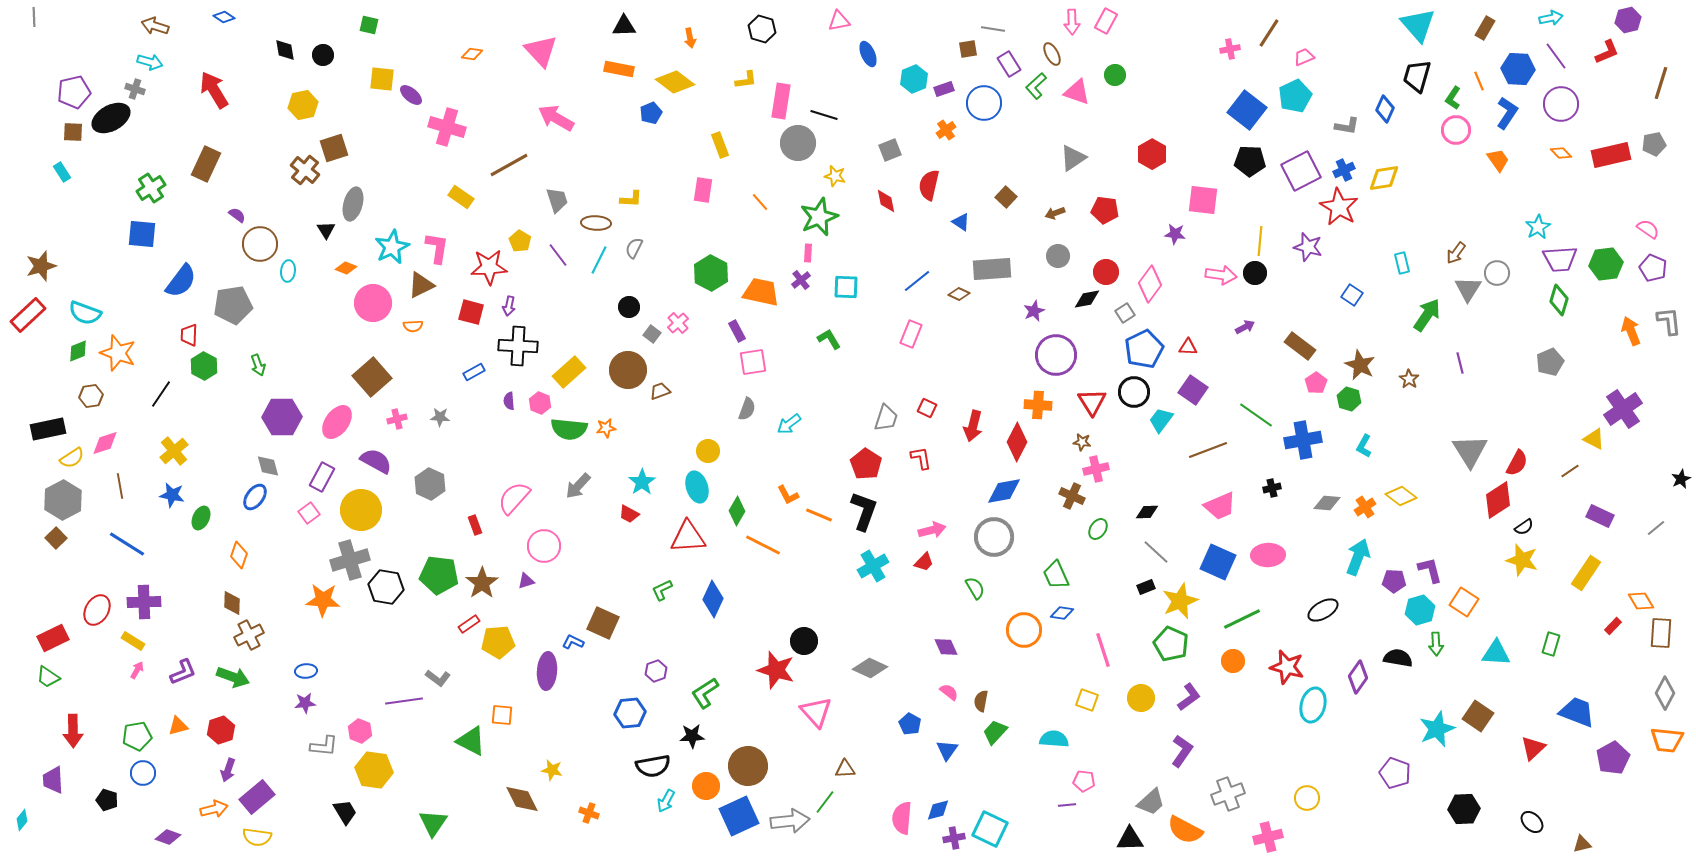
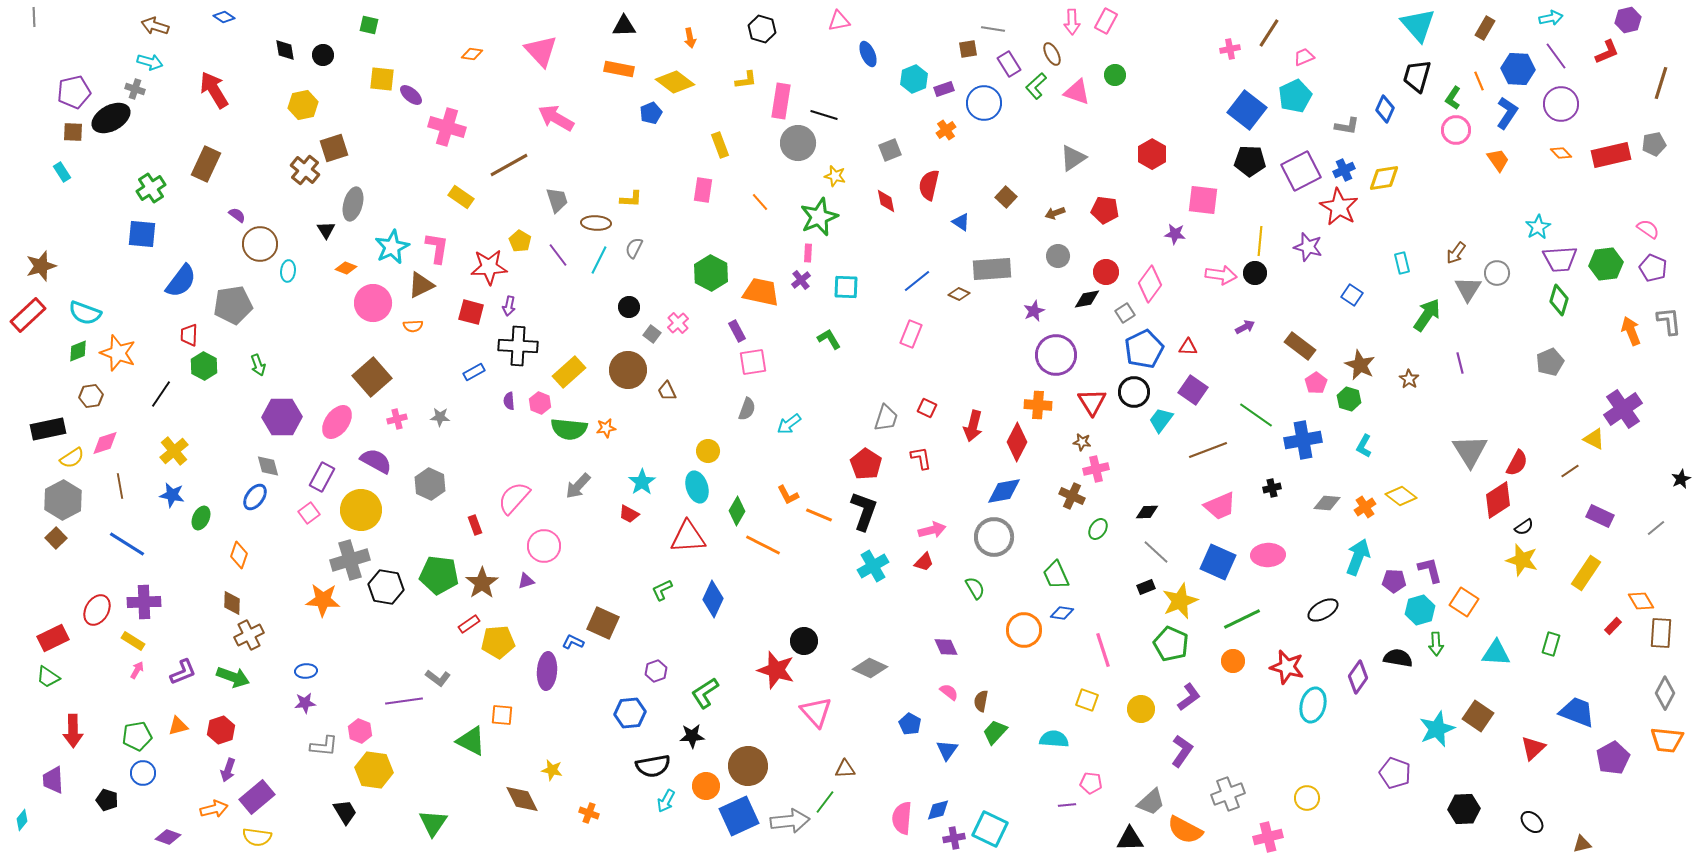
brown trapezoid at (660, 391): moved 7 px right; rotated 95 degrees counterclockwise
yellow circle at (1141, 698): moved 11 px down
pink pentagon at (1084, 781): moved 7 px right, 2 px down
